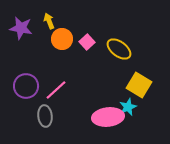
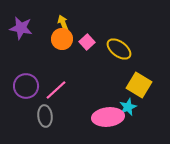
yellow arrow: moved 14 px right, 2 px down
